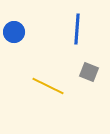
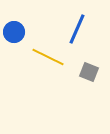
blue line: rotated 20 degrees clockwise
yellow line: moved 29 px up
